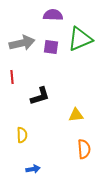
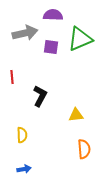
gray arrow: moved 3 px right, 10 px up
black L-shape: rotated 45 degrees counterclockwise
blue arrow: moved 9 px left
